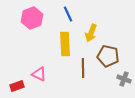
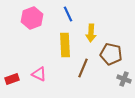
yellow arrow: rotated 18 degrees counterclockwise
yellow rectangle: moved 1 px down
brown pentagon: moved 3 px right, 2 px up
brown line: rotated 24 degrees clockwise
red rectangle: moved 5 px left, 7 px up
